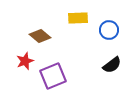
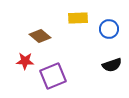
blue circle: moved 1 px up
red star: rotated 24 degrees clockwise
black semicircle: rotated 18 degrees clockwise
